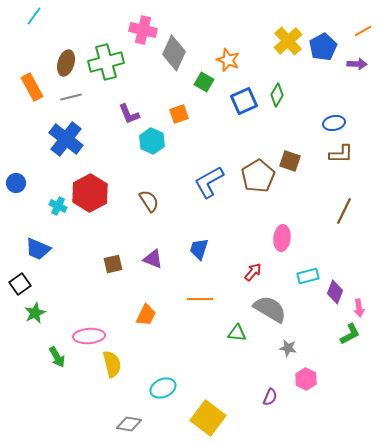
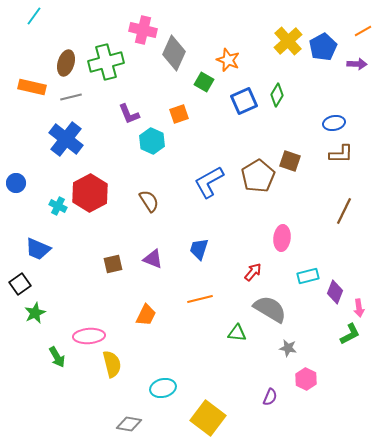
orange rectangle at (32, 87): rotated 48 degrees counterclockwise
orange line at (200, 299): rotated 15 degrees counterclockwise
cyan ellipse at (163, 388): rotated 10 degrees clockwise
